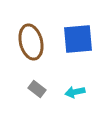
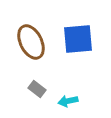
brown ellipse: rotated 12 degrees counterclockwise
cyan arrow: moved 7 px left, 9 px down
